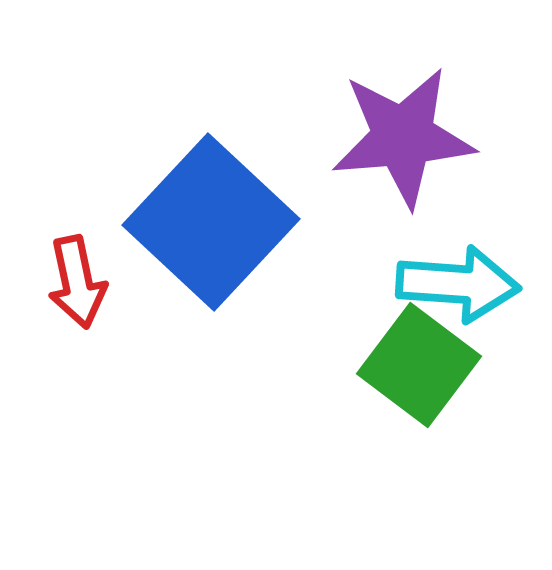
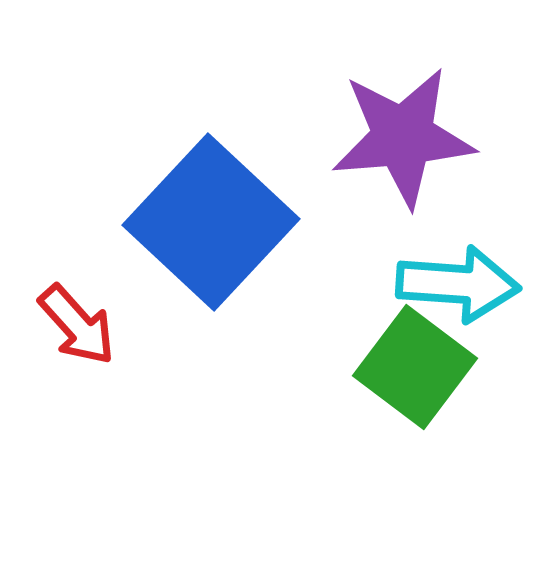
red arrow: moved 43 px down; rotated 30 degrees counterclockwise
green square: moved 4 px left, 2 px down
